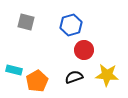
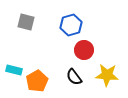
black semicircle: rotated 108 degrees counterclockwise
